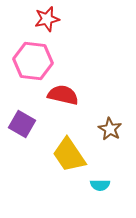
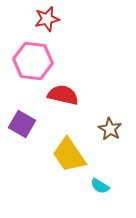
cyan semicircle: moved 1 px down; rotated 30 degrees clockwise
